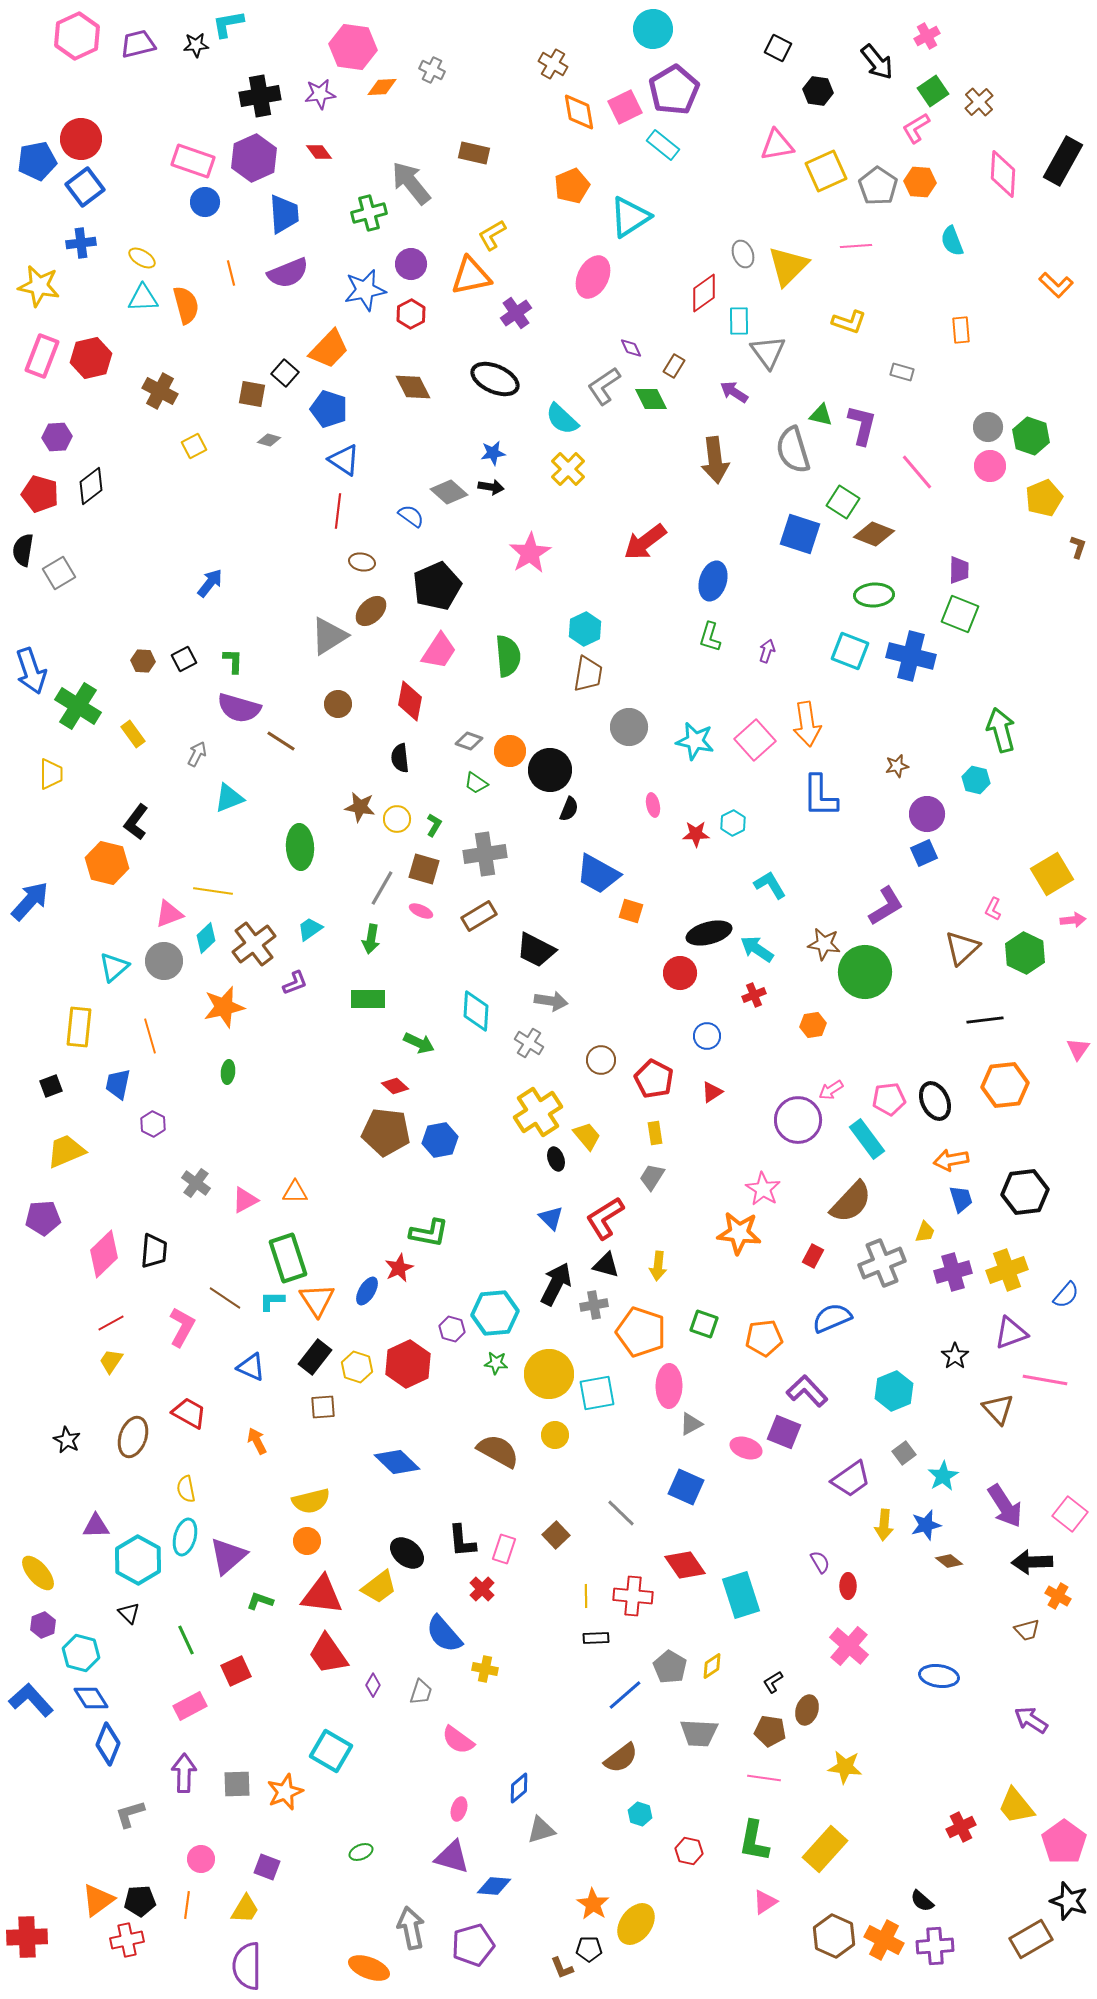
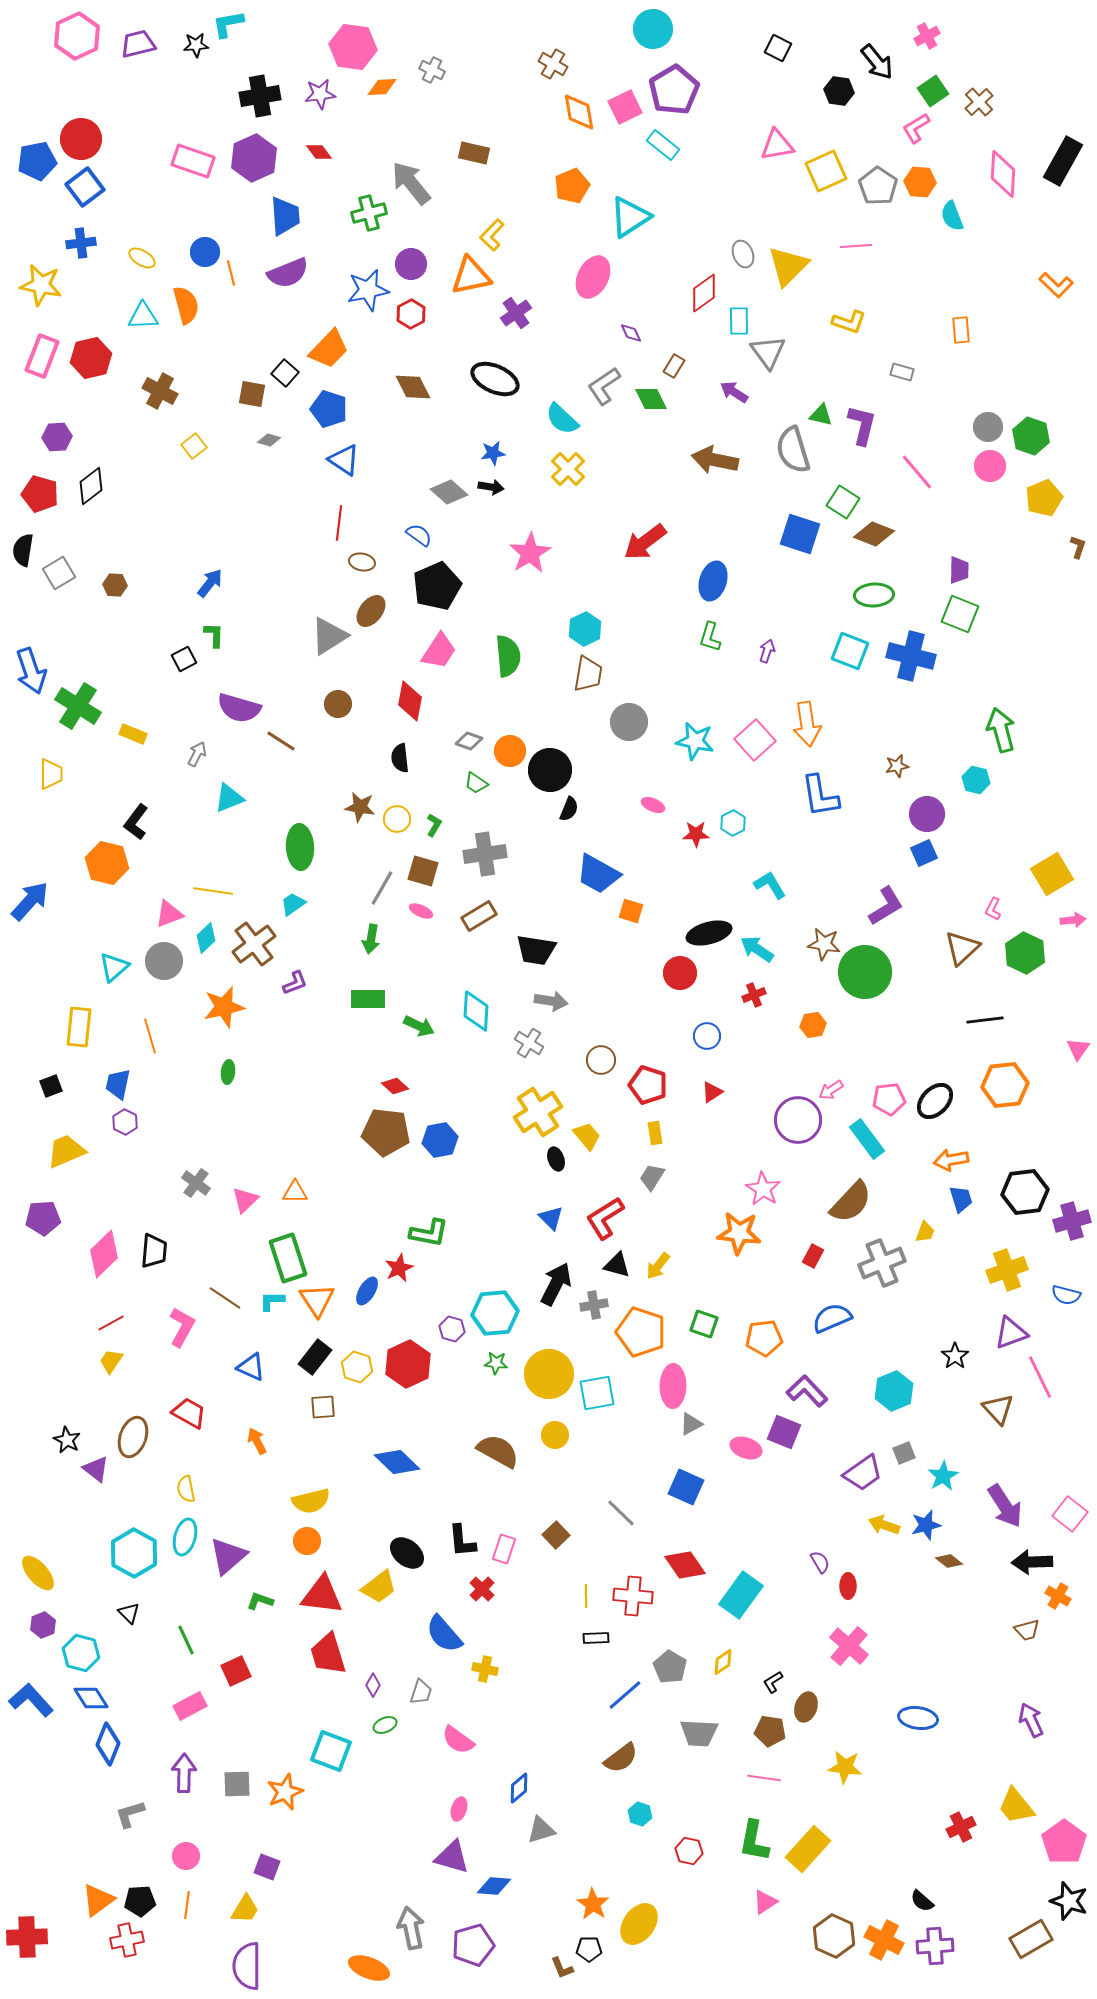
black hexagon at (818, 91): moved 21 px right
blue circle at (205, 202): moved 50 px down
blue trapezoid at (284, 214): moved 1 px right, 2 px down
yellow L-shape at (492, 235): rotated 16 degrees counterclockwise
cyan semicircle at (952, 241): moved 25 px up
yellow star at (39, 286): moved 2 px right, 1 px up
blue star at (365, 290): moved 3 px right
cyan triangle at (143, 298): moved 18 px down
purple diamond at (631, 348): moved 15 px up
yellow square at (194, 446): rotated 10 degrees counterclockwise
brown arrow at (715, 460): rotated 108 degrees clockwise
red line at (338, 511): moved 1 px right, 12 px down
blue semicircle at (411, 516): moved 8 px right, 19 px down
brown ellipse at (371, 611): rotated 8 degrees counterclockwise
brown hexagon at (143, 661): moved 28 px left, 76 px up
green L-shape at (233, 661): moved 19 px left, 26 px up
gray circle at (629, 727): moved 5 px up
yellow rectangle at (133, 734): rotated 32 degrees counterclockwise
blue L-shape at (820, 796): rotated 9 degrees counterclockwise
pink ellipse at (653, 805): rotated 55 degrees counterclockwise
brown square at (424, 869): moved 1 px left, 2 px down
cyan trapezoid at (310, 929): moved 17 px left, 25 px up
black trapezoid at (536, 950): rotated 18 degrees counterclockwise
green arrow at (419, 1043): moved 17 px up
red pentagon at (654, 1079): moved 6 px left, 6 px down; rotated 9 degrees counterclockwise
black ellipse at (935, 1101): rotated 69 degrees clockwise
purple hexagon at (153, 1124): moved 28 px left, 2 px up
pink triangle at (245, 1200): rotated 16 degrees counterclockwise
black triangle at (606, 1265): moved 11 px right
yellow arrow at (658, 1266): rotated 32 degrees clockwise
purple cross at (953, 1272): moved 119 px right, 51 px up
blue semicircle at (1066, 1295): rotated 64 degrees clockwise
pink line at (1045, 1380): moved 5 px left, 3 px up; rotated 54 degrees clockwise
pink ellipse at (669, 1386): moved 4 px right
gray square at (904, 1453): rotated 15 degrees clockwise
purple trapezoid at (851, 1479): moved 12 px right, 6 px up
yellow arrow at (884, 1525): rotated 104 degrees clockwise
purple triangle at (96, 1526): moved 57 px up; rotated 40 degrees clockwise
cyan hexagon at (138, 1560): moved 4 px left, 7 px up
cyan rectangle at (741, 1595): rotated 54 degrees clockwise
red trapezoid at (328, 1654): rotated 18 degrees clockwise
yellow diamond at (712, 1666): moved 11 px right, 4 px up
blue ellipse at (939, 1676): moved 21 px left, 42 px down
brown ellipse at (807, 1710): moved 1 px left, 3 px up
purple arrow at (1031, 1720): rotated 32 degrees clockwise
cyan square at (331, 1751): rotated 9 degrees counterclockwise
yellow rectangle at (825, 1849): moved 17 px left
green ellipse at (361, 1852): moved 24 px right, 127 px up
pink circle at (201, 1859): moved 15 px left, 3 px up
yellow ellipse at (636, 1924): moved 3 px right
